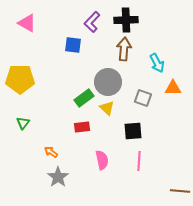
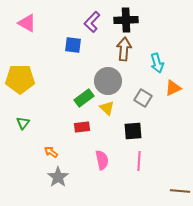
cyan arrow: rotated 12 degrees clockwise
gray circle: moved 1 px up
orange triangle: rotated 24 degrees counterclockwise
gray square: rotated 12 degrees clockwise
